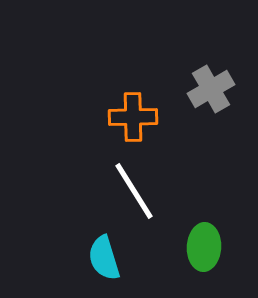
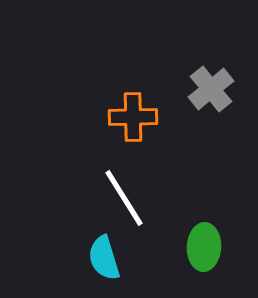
gray cross: rotated 9 degrees counterclockwise
white line: moved 10 px left, 7 px down
